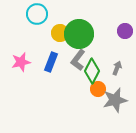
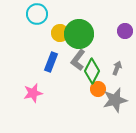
pink star: moved 12 px right, 31 px down
